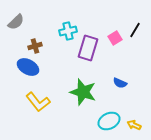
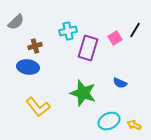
blue ellipse: rotated 20 degrees counterclockwise
green star: moved 1 px down
yellow L-shape: moved 5 px down
